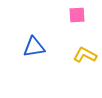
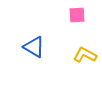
blue triangle: rotated 40 degrees clockwise
